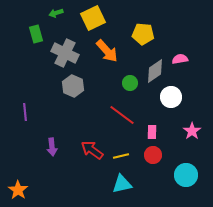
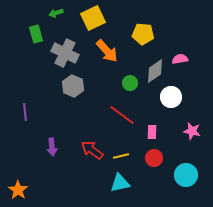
pink star: rotated 24 degrees counterclockwise
red circle: moved 1 px right, 3 px down
cyan triangle: moved 2 px left, 1 px up
